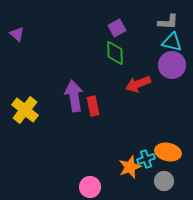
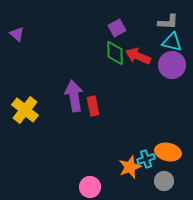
red arrow: moved 28 px up; rotated 45 degrees clockwise
